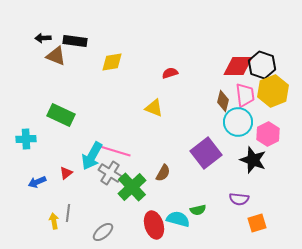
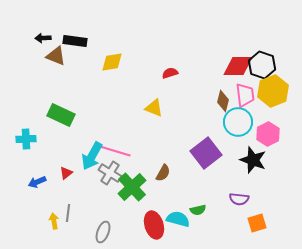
gray ellipse: rotated 30 degrees counterclockwise
